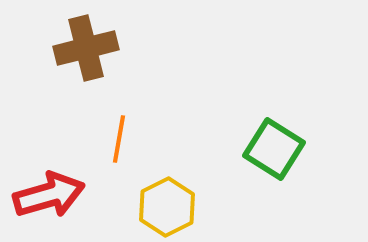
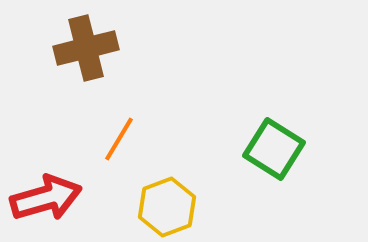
orange line: rotated 21 degrees clockwise
red arrow: moved 3 px left, 3 px down
yellow hexagon: rotated 6 degrees clockwise
